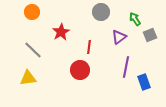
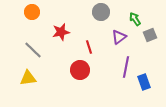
red star: rotated 18 degrees clockwise
red line: rotated 24 degrees counterclockwise
